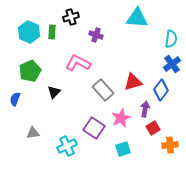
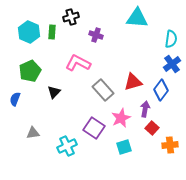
red square: moved 1 px left; rotated 16 degrees counterclockwise
cyan square: moved 1 px right, 2 px up
